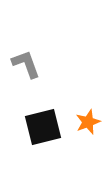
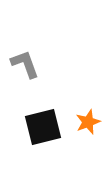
gray L-shape: moved 1 px left
